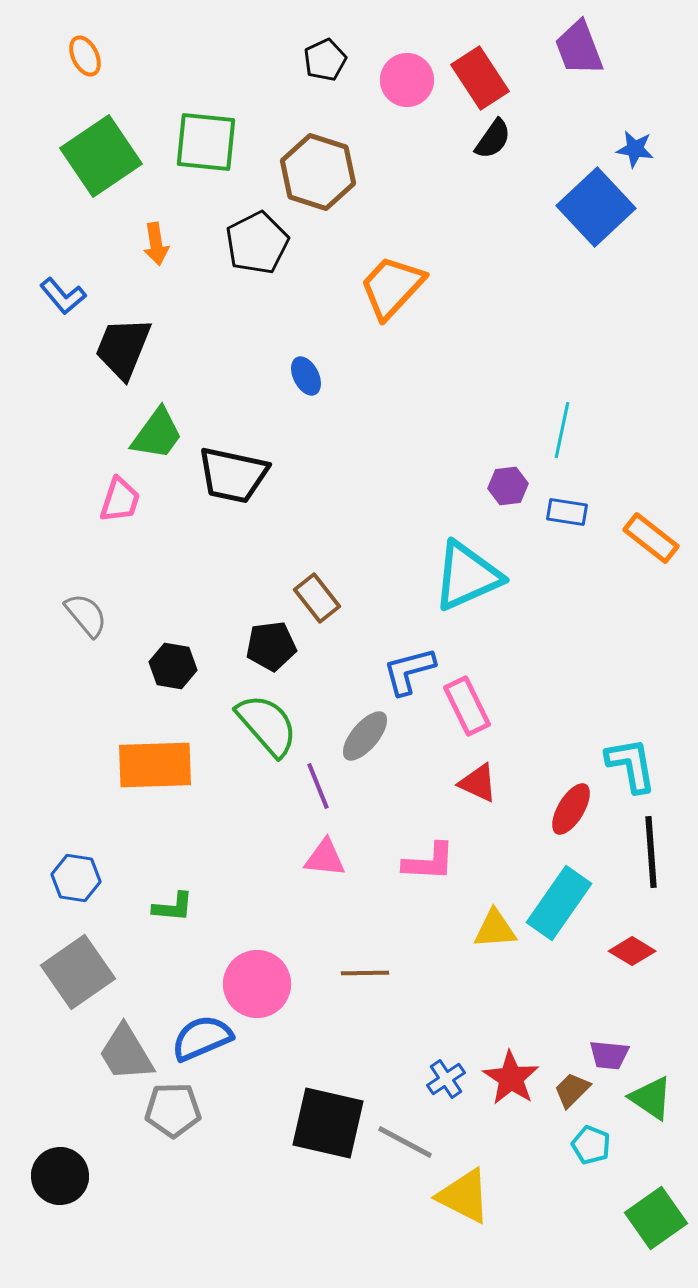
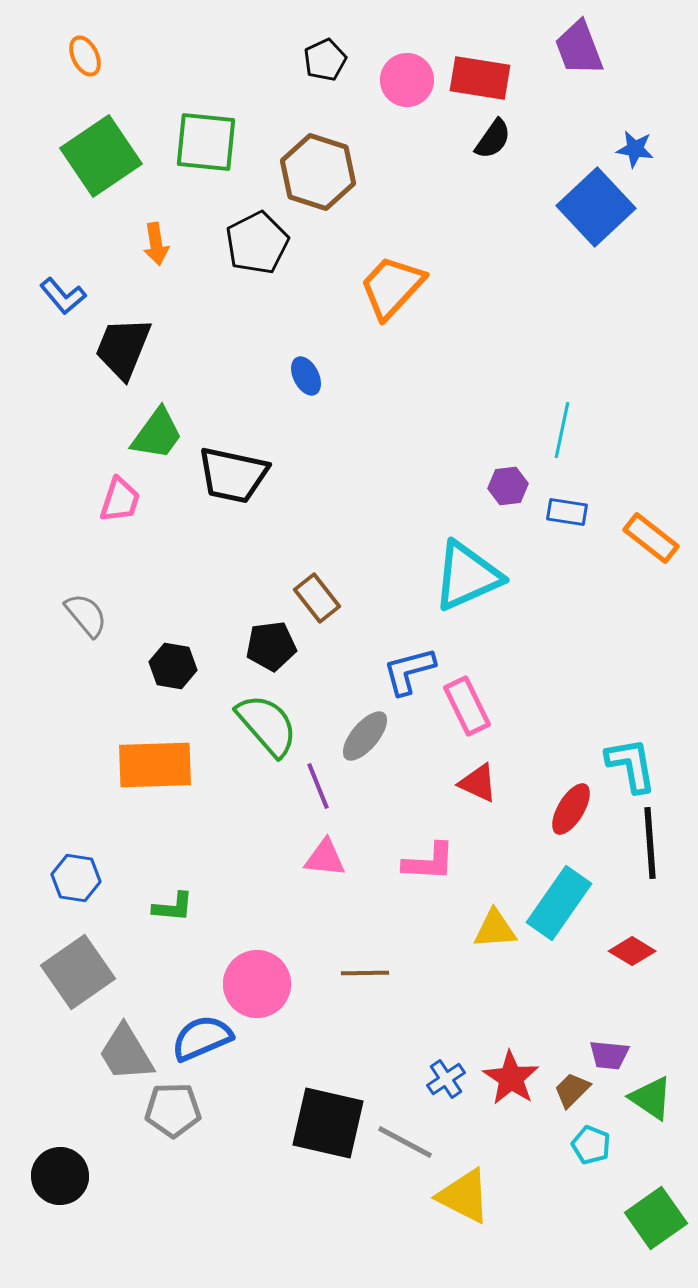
red rectangle at (480, 78): rotated 48 degrees counterclockwise
black line at (651, 852): moved 1 px left, 9 px up
